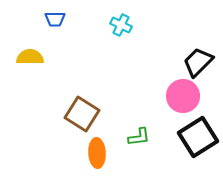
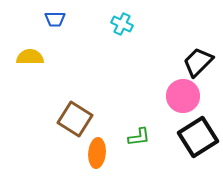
cyan cross: moved 1 px right, 1 px up
brown square: moved 7 px left, 5 px down
orange ellipse: rotated 8 degrees clockwise
